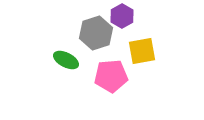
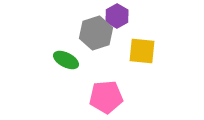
purple hexagon: moved 5 px left
yellow square: rotated 16 degrees clockwise
pink pentagon: moved 5 px left, 21 px down
